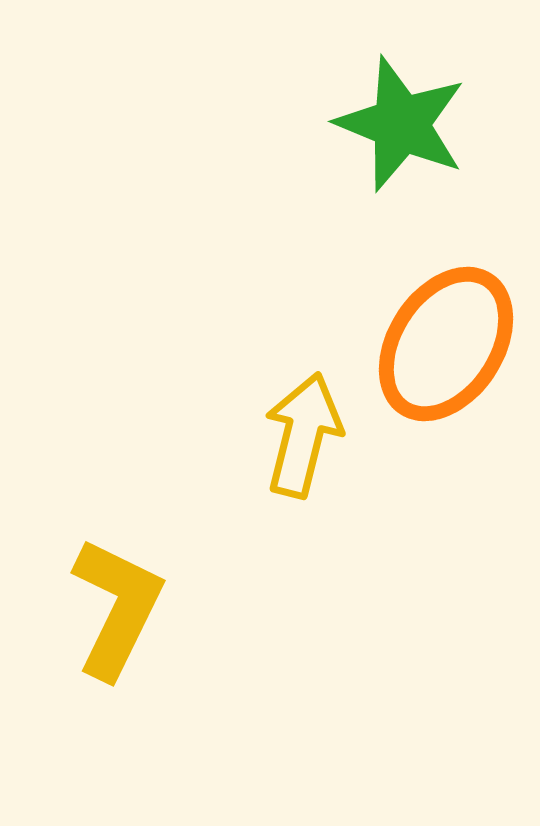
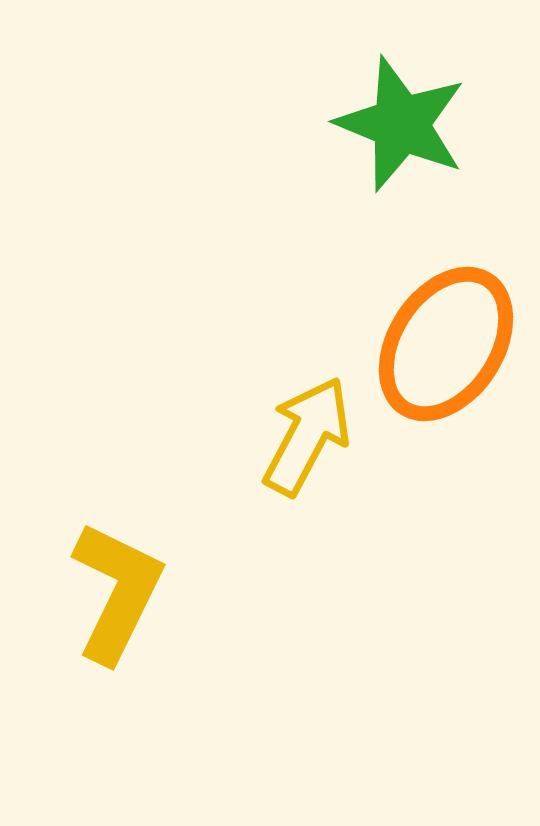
yellow arrow: moved 4 px right, 1 px down; rotated 14 degrees clockwise
yellow L-shape: moved 16 px up
